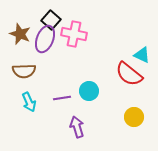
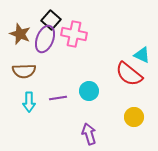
purple line: moved 4 px left
cyan arrow: rotated 24 degrees clockwise
purple arrow: moved 12 px right, 7 px down
